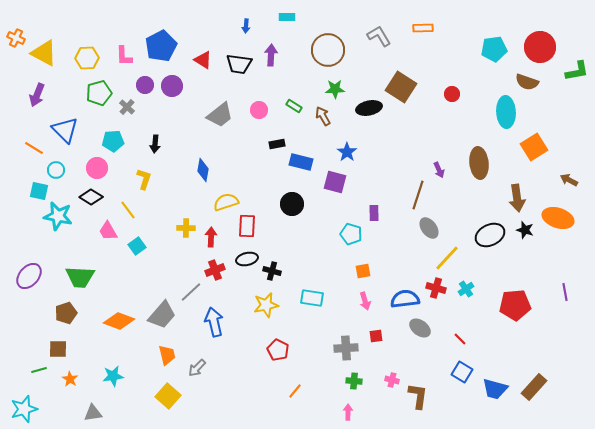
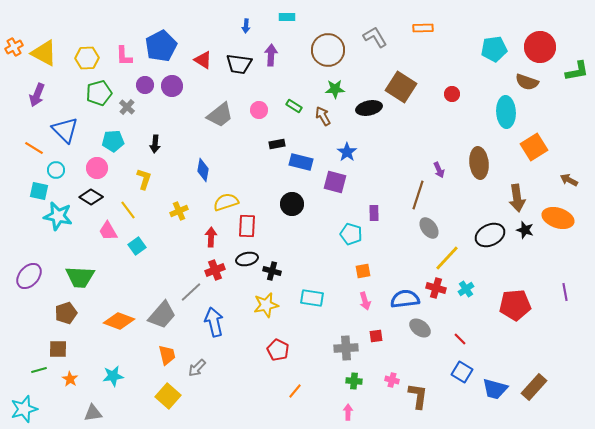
gray L-shape at (379, 36): moved 4 px left, 1 px down
orange cross at (16, 38): moved 2 px left, 9 px down; rotated 36 degrees clockwise
yellow cross at (186, 228): moved 7 px left, 17 px up; rotated 24 degrees counterclockwise
